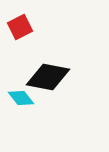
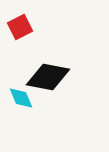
cyan diamond: rotated 16 degrees clockwise
